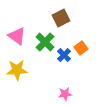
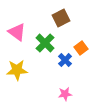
pink triangle: moved 4 px up
green cross: moved 1 px down
blue cross: moved 1 px right, 5 px down
